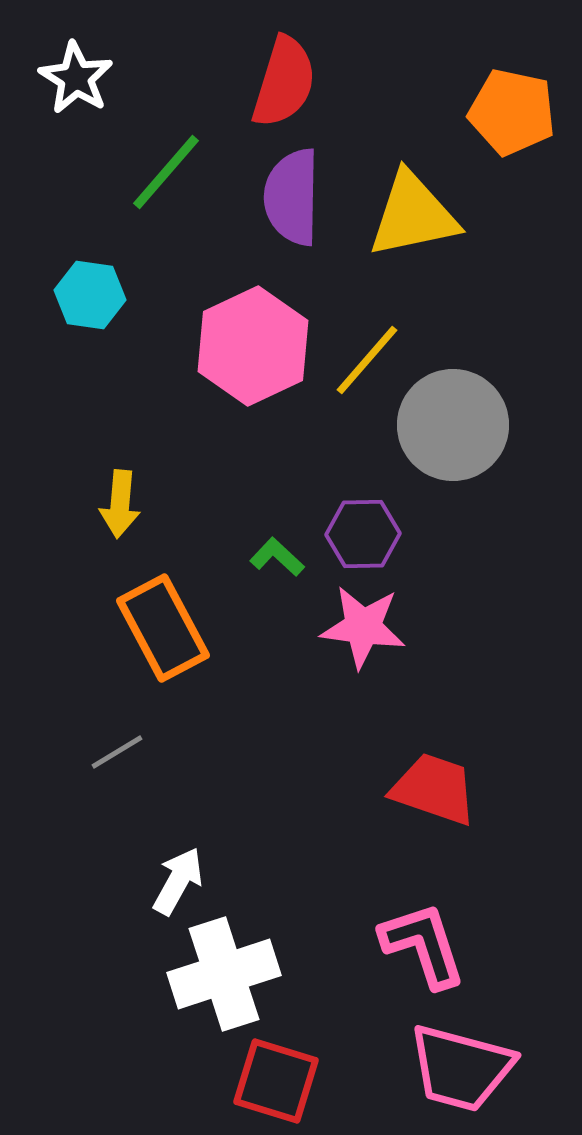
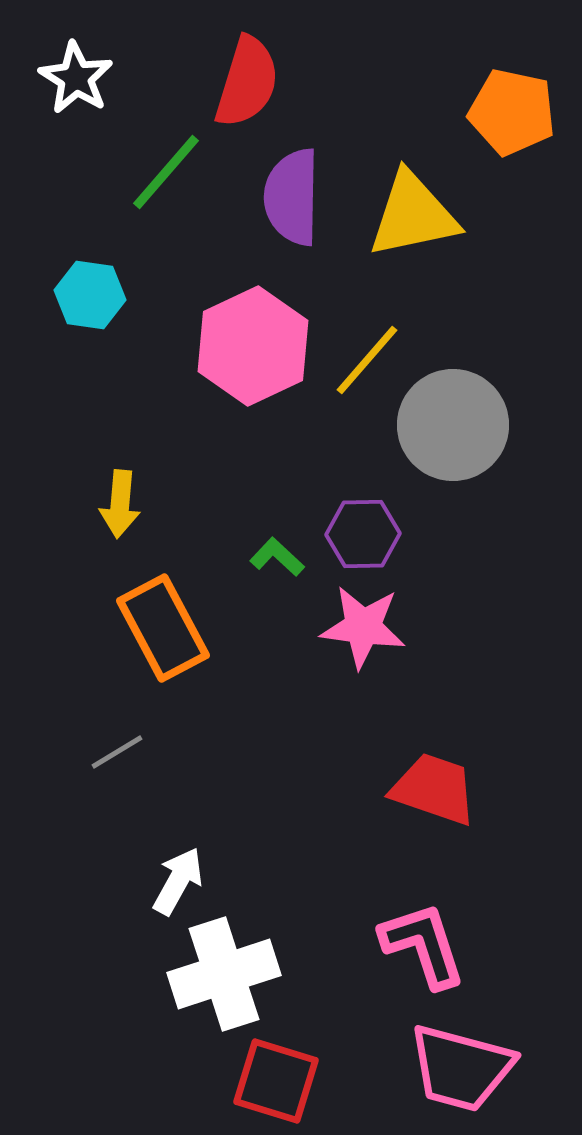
red semicircle: moved 37 px left
